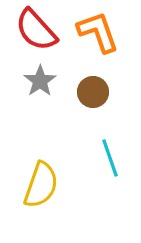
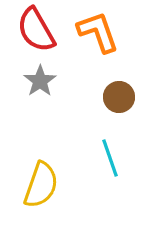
red semicircle: rotated 12 degrees clockwise
brown circle: moved 26 px right, 5 px down
